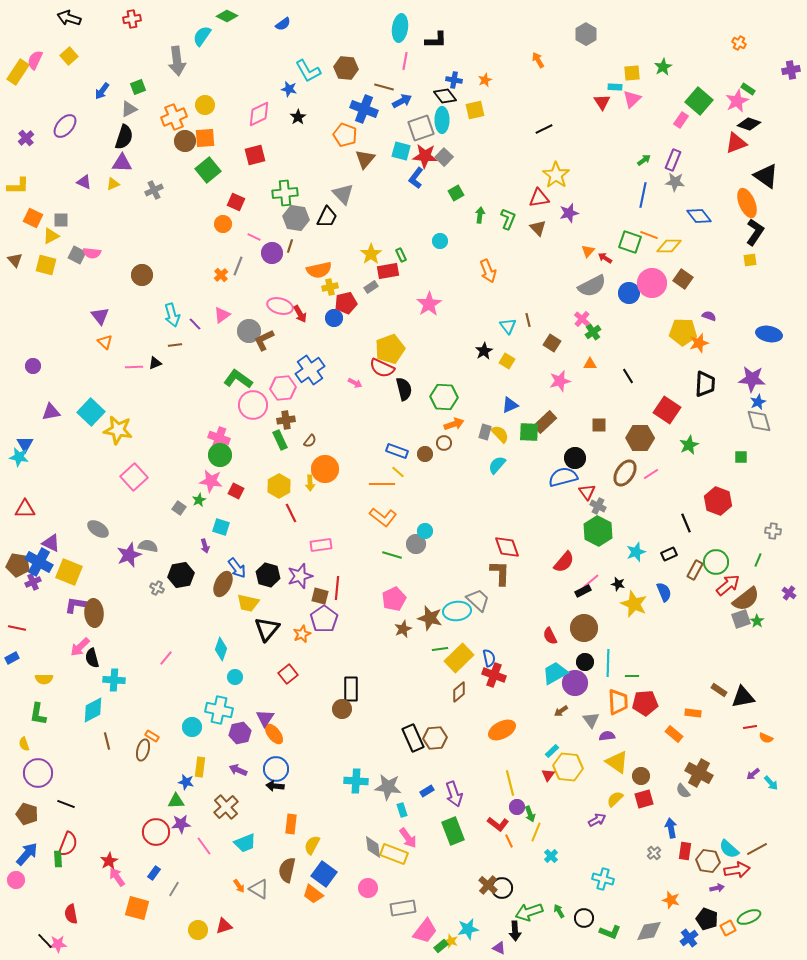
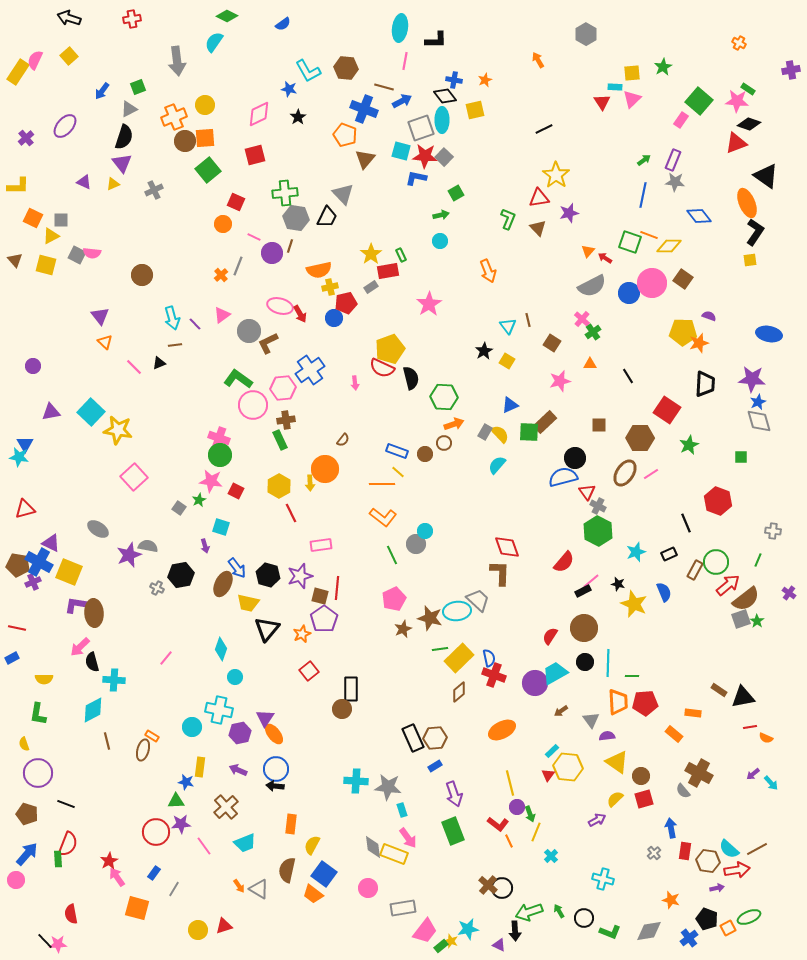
cyan semicircle at (202, 36): moved 12 px right, 6 px down
pink star at (737, 101): rotated 30 degrees clockwise
purple triangle at (122, 163): rotated 50 degrees clockwise
blue L-shape at (416, 178): rotated 65 degrees clockwise
green arrow at (480, 215): moved 39 px left; rotated 70 degrees clockwise
cyan arrow at (172, 315): moved 3 px down
brown L-shape at (264, 340): moved 4 px right, 3 px down
black triangle at (155, 363): moved 4 px right
pink line at (134, 367): rotated 48 degrees clockwise
pink arrow at (355, 383): rotated 56 degrees clockwise
black semicircle at (404, 389): moved 7 px right, 11 px up
gray rectangle at (485, 432): rotated 14 degrees clockwise
brown semicircle at (310, 441): moved 33 px right, 1 px up
red triangle at (25, 509): rotated 15 degrees counterclockwise
green line at (392, 555): rotated 48 degrees clockwise
red semicircle at (550, 636): rotated 60 degrees clockwise
black semicircle at (92, 658): moved 4 px down
red square at (288, 674): moved 21 px right, 3 px up
purple circle at (575, 683): moved 40 px left
blue rectangle at (427, 791): moved 8 px right, 25 px up
purple triangle at (499, 948): moved 3 px up
